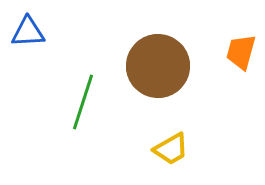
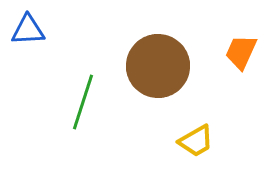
blue triangle: moved 2 px up
orange trapezoid: rotated 9 degrees clockwise
yellow trapezoid: moved 25 px right, 8 px up
